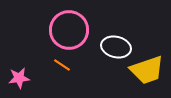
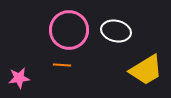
white ellipse: moved 16 px up
orange line: rotated 30 degrees counterclockwise
yellow trapezoid: moved 1 px left; rotated 12 degrees counterclockwise
